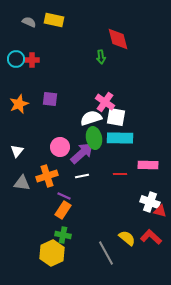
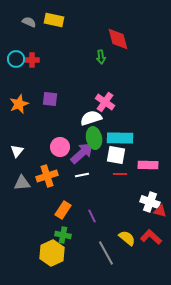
white square: moved 38 px down
white line: moved 1 px up
gray triangle: rotated 12 degrees counterclockwise
purple line: moved 28 px right, 20 px down; rotated 40 degrees clockwise
